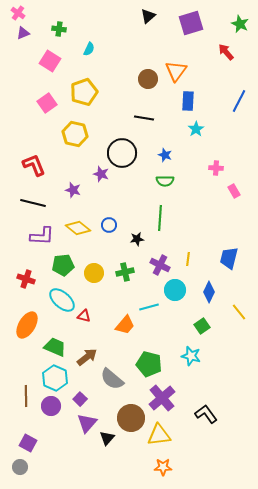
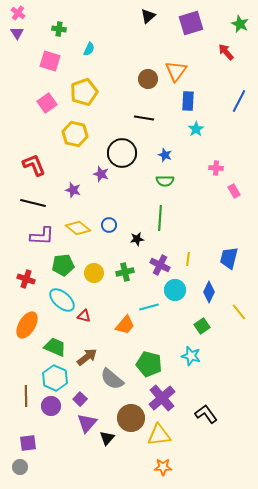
purple triangle at (23, 33): moved 6 px left; rotated 40 degrees counterclockwise
pink square at (50, 61): rotated 15 degrees counterclockwise
purple square at (28, 443): rotated 36 degrees counterclockwise
